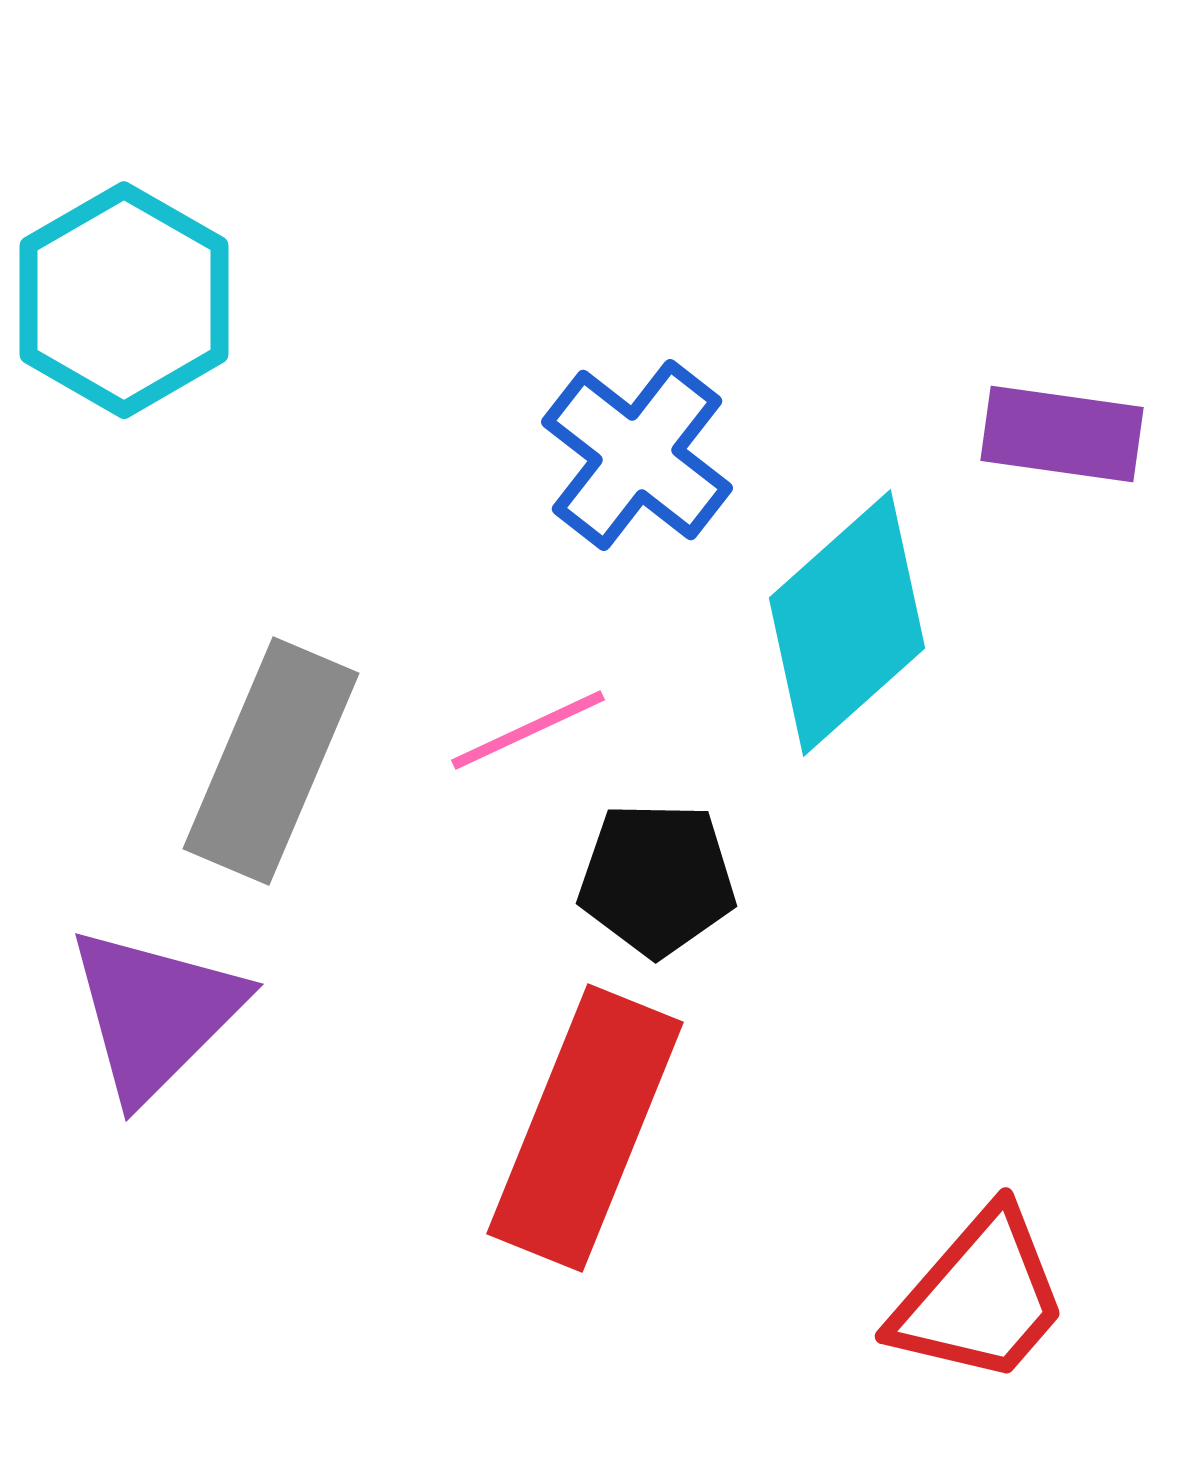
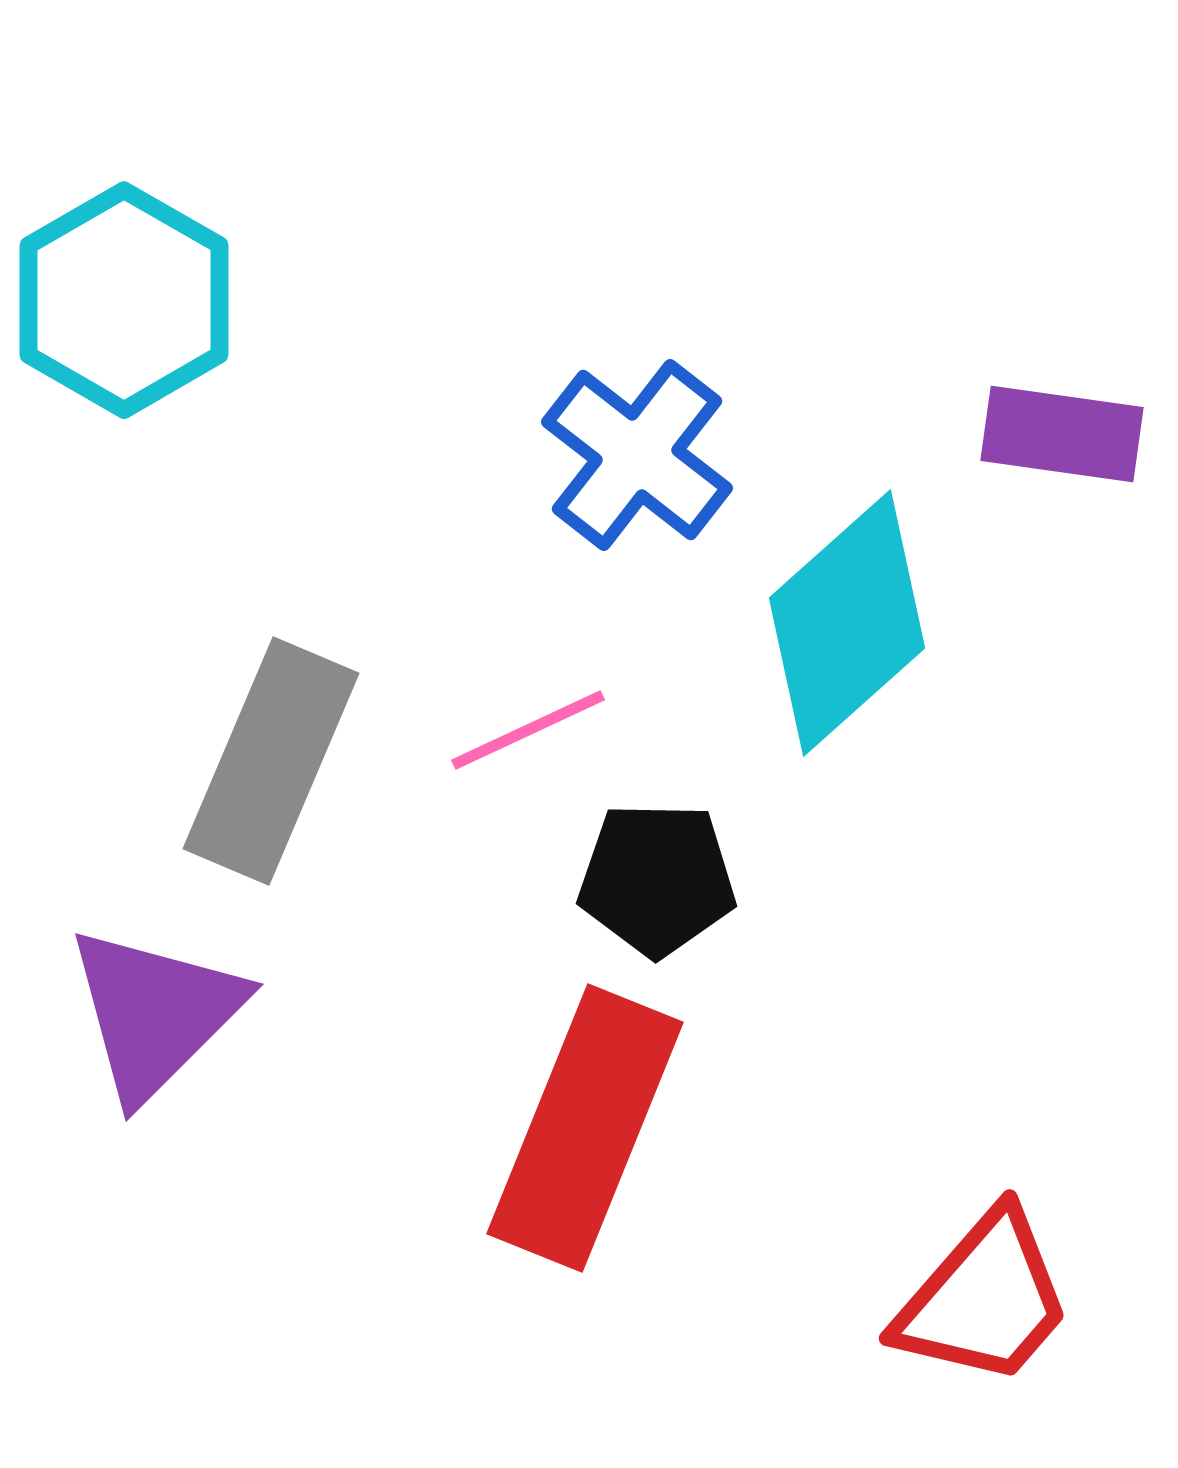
red trapezoid: moved 4 px right, 2 px down
